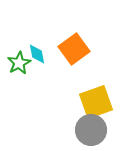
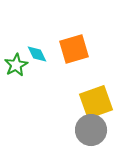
orange square: rotated 20 degrees clockwise
cyan diamond: rotated 15 degrees counterclockwise
green star: moved 3 px left, 2 px down
